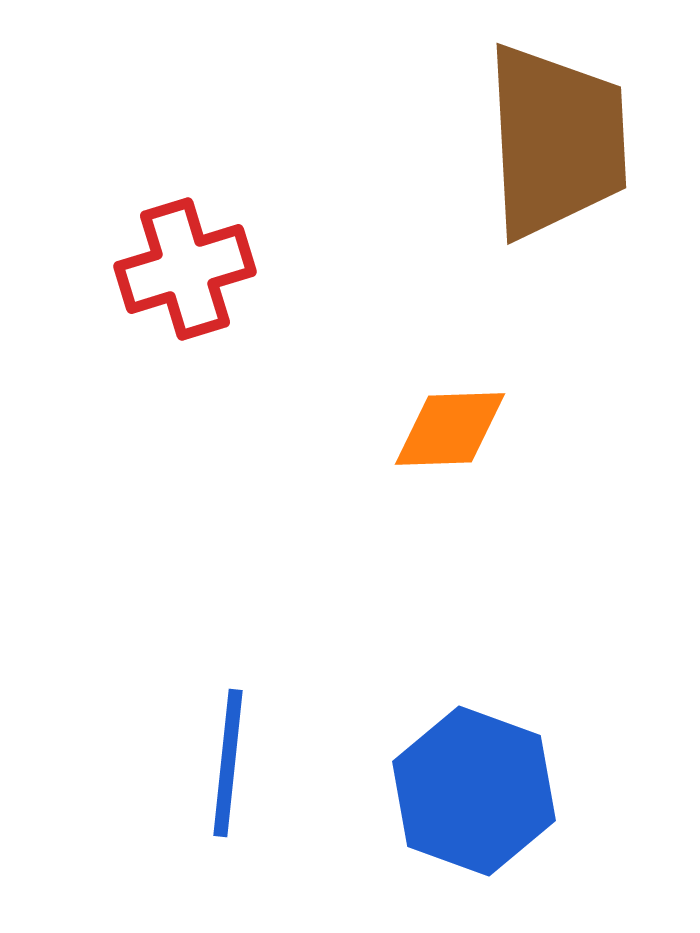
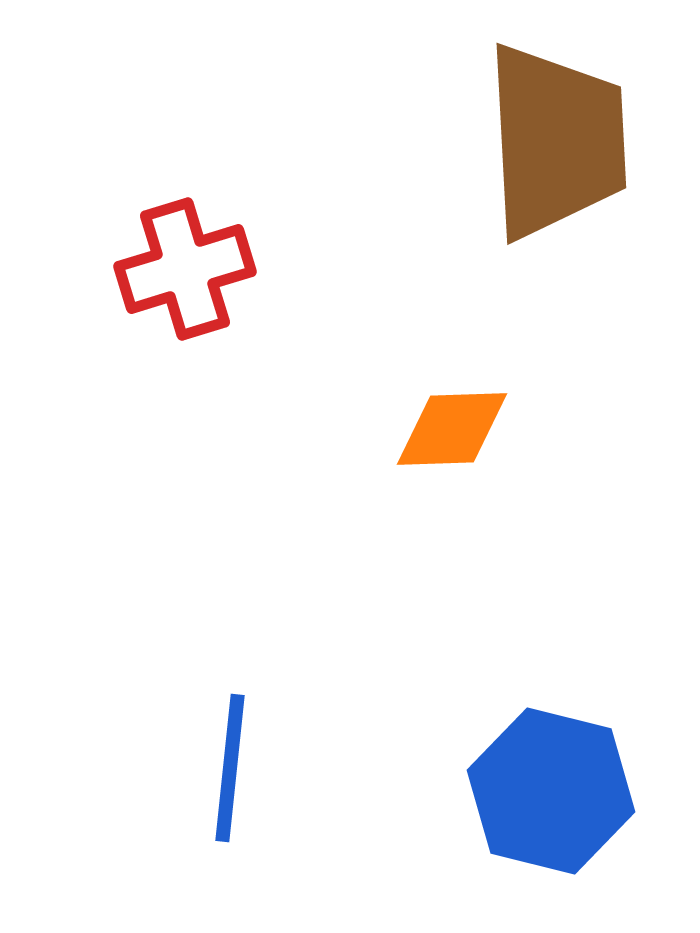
orange diamond: moved 2 px right
blue line: moved 2 px right, 5 px down
blue hexagon: moved 77 px right; rotated 6 degrees counterclockwise
